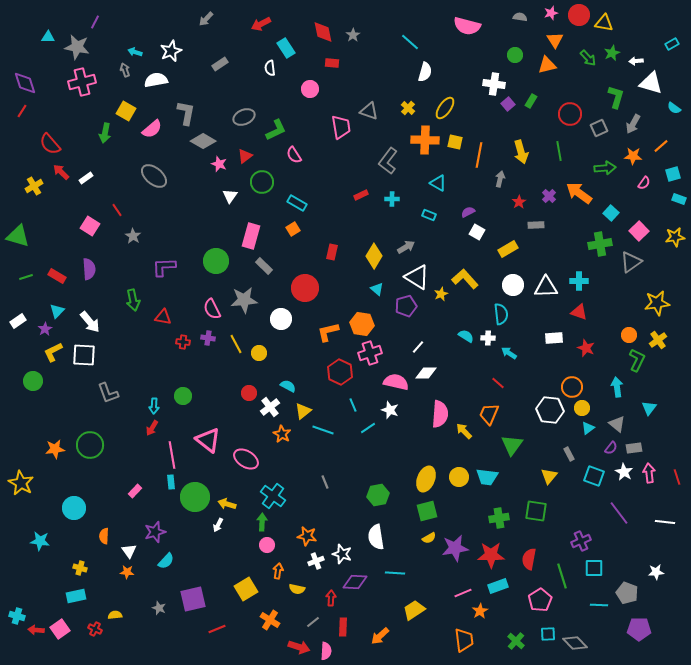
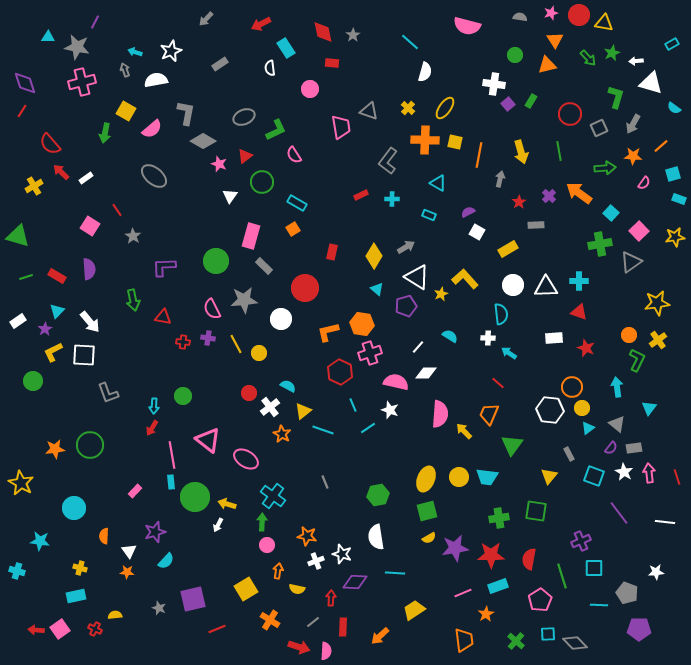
cyan semicircle at (466, 336): moved 16 px left
orange star at (480, 611): moved 6 px right, 3 px down
cyan cross at (17, 616): moved 45 px up
